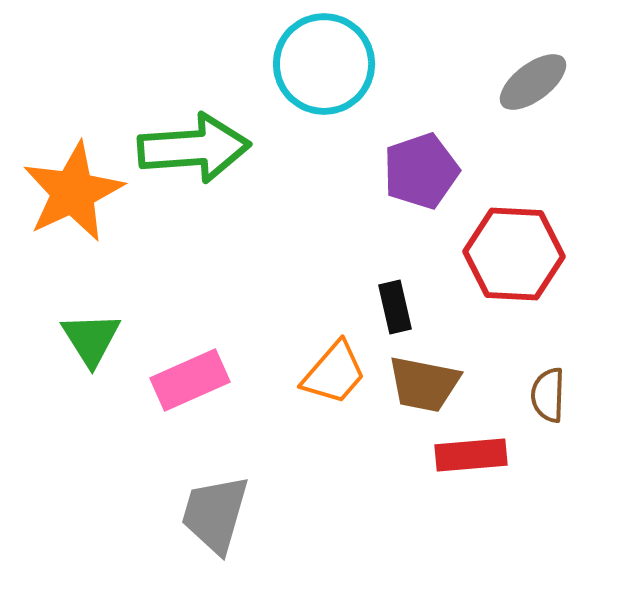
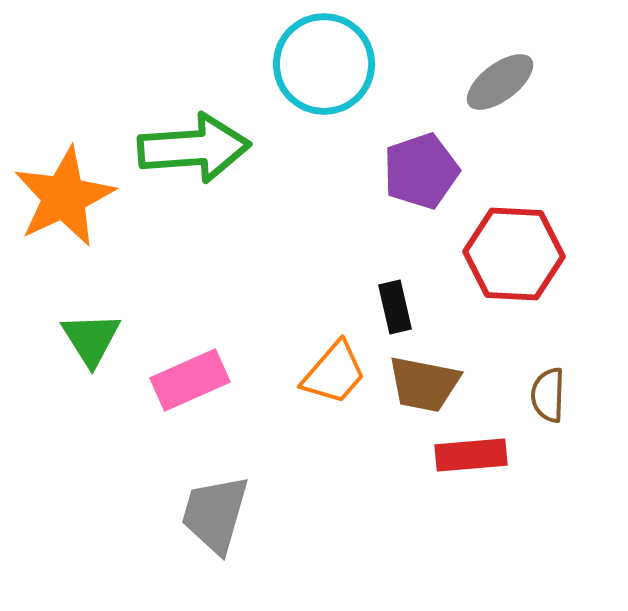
gray ellipse: moved 33 px left
orange star: moved 9 px left, 5 px down
